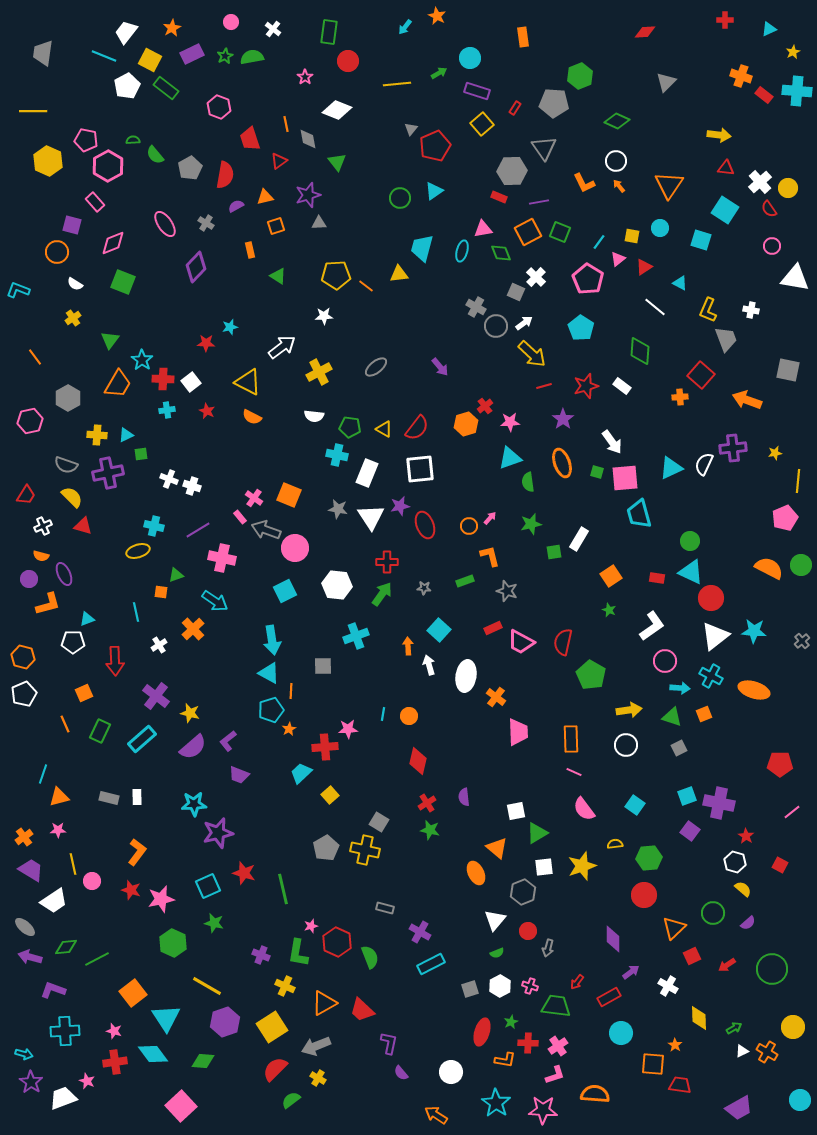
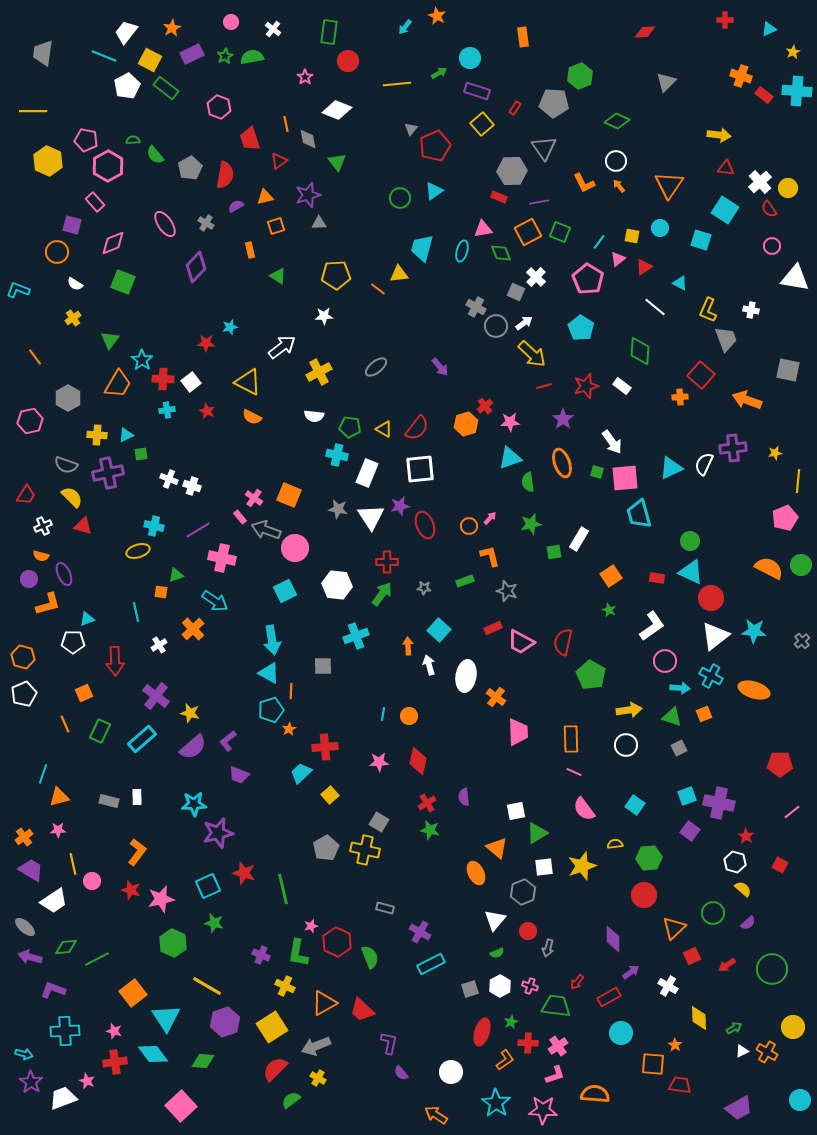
orange line at (366, 286): moved 12 px right, 3 px down
pink star at (348, 729): moved 31 px right, 33 px down
gray rectangle at (109, 798): moved 3 px down
orange L-shape at (505, 1060): rotated 45 degrees counterclockwise
